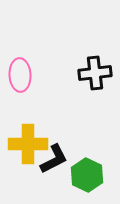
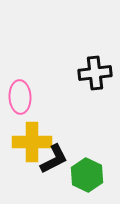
pink ellipse: moved 22 px down
yellow cross: moved 4 px right, 2 px up
